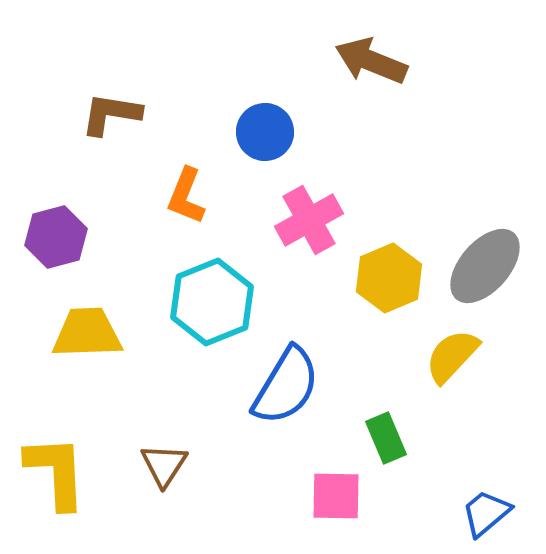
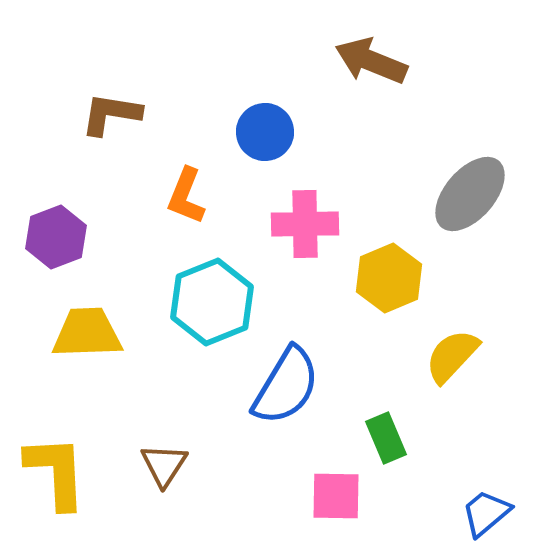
pink cross: moved 4 px left, 4 px down; rotated 28 degrees clockwise
purple hexagon: rotated 6 degrees counterclockwise
gray ellipse: moved 15 px left, 72 px up
